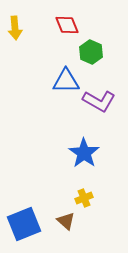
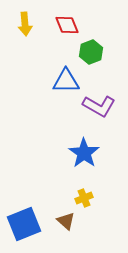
yellow arrow: moved 10 px right, 4 px up
green hexagon: rotated 15 degrees clockwise
purple L-shape: moved 5 px down
